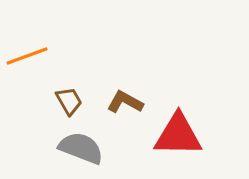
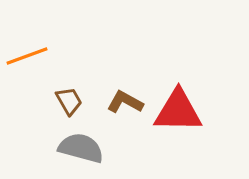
red triangle: moved 24 px up
gray semicircle: rotated 6 degrees counterclockwise
